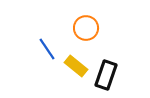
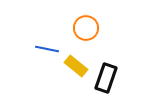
blue line: rotated 45 degrees counterclockwise
black rectangle: moved 3 px down
